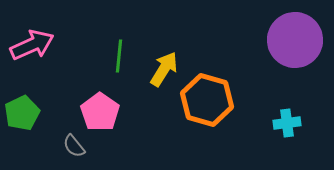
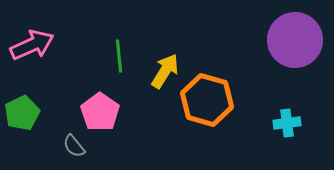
green line: rotated 12 degrees counterclockwise
yellow arrow: moved 1 px right, 2 px down
